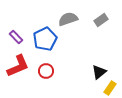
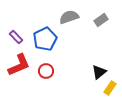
gray semicircle: moved 1 px right, 2 px up
red L-shape: moved 1 px right, 1 px up
